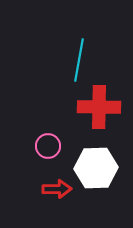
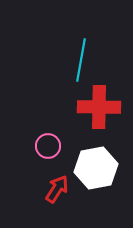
cyan line: moved 2 px right
white hexagon: rotated 9 degrees counterclockwise
red arrow: rotated 56 degrees counterclockwise
